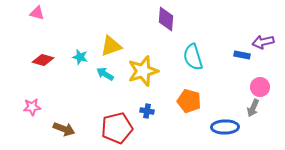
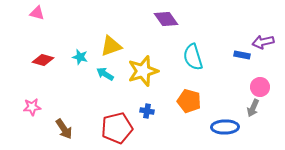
purple diamond: rotated 40 degrees counterclockwise
brown arrow: rotated 35 degrees clockwise
